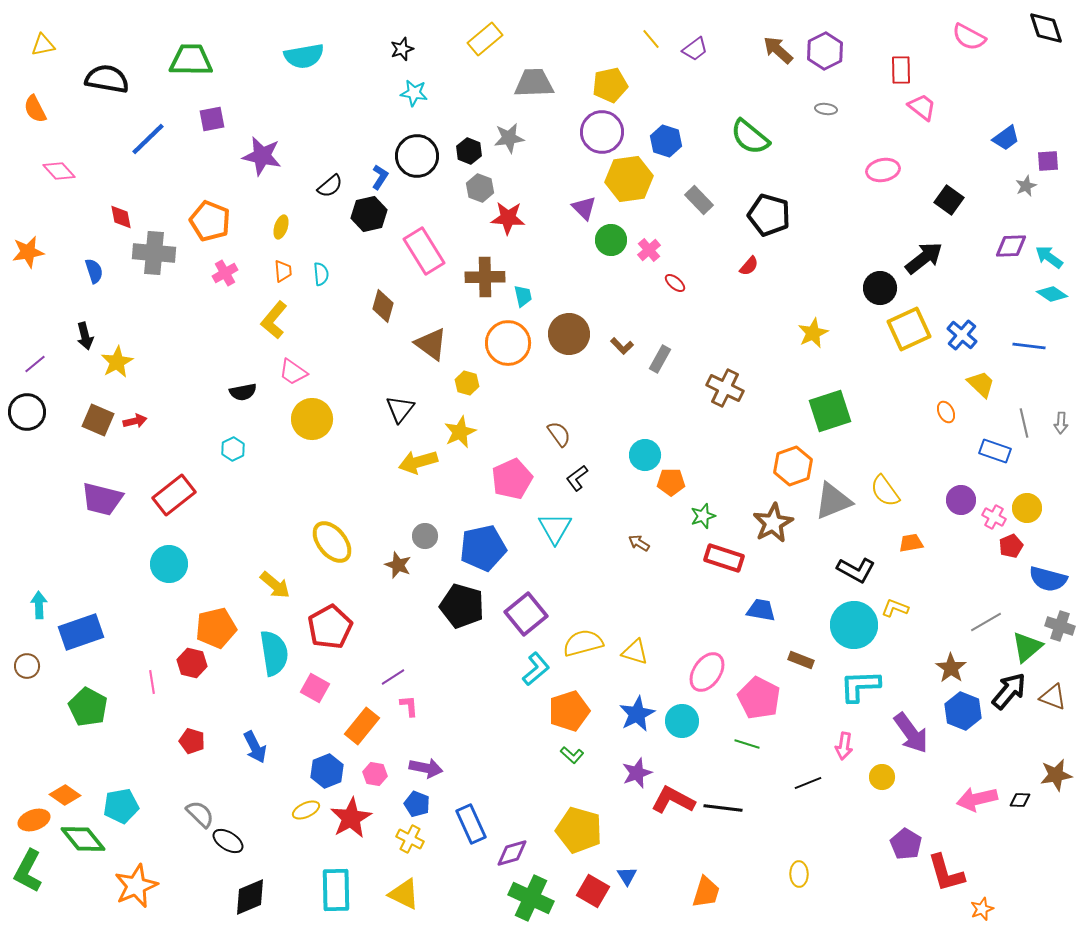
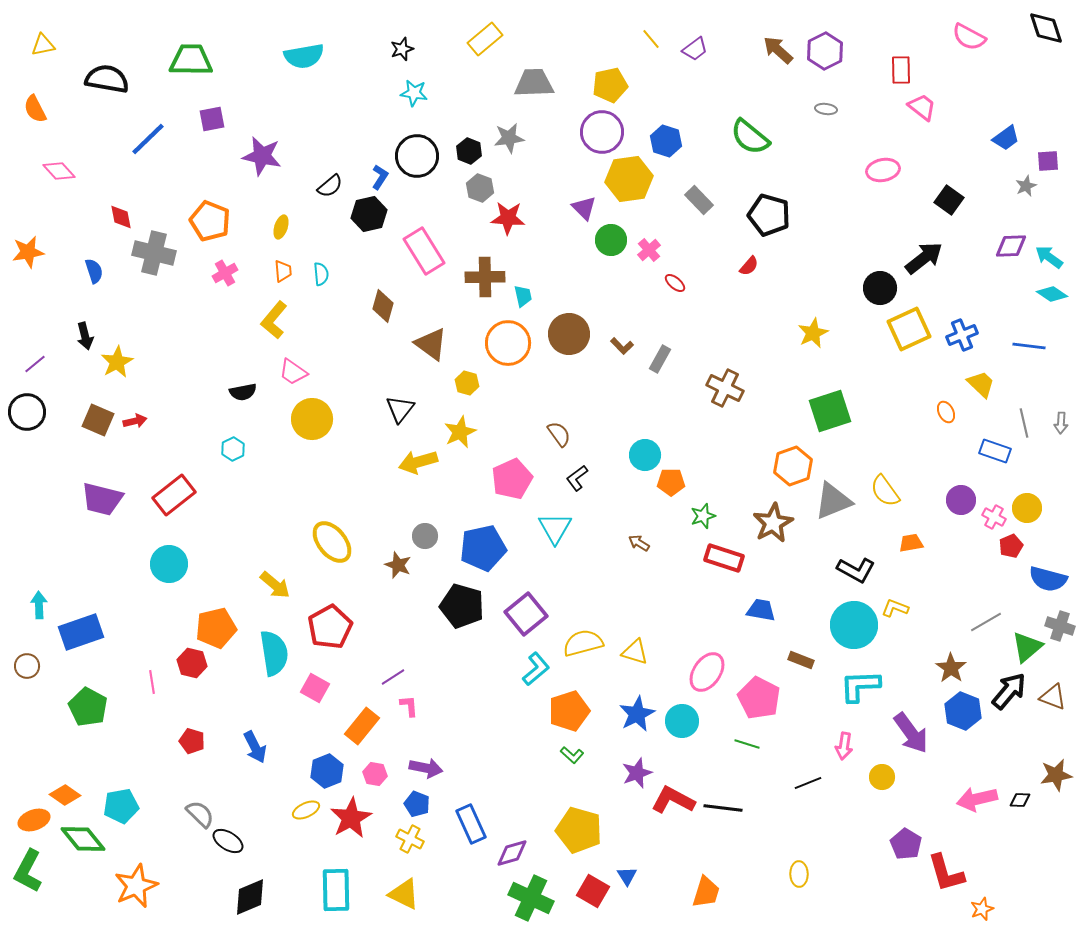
gray cross at (154, 253): rotated 9 degrees clockwise
blue cross at (962, 335): rotated 28 degrees clockwise
